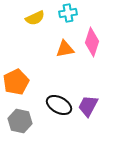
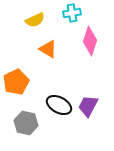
cyan cross: moved 4 px right
yellow semicircle: moved 2 px down
pink diamond: moved 2 px left, 1 px up
orange triangle: moved 17 px left; rotated 42 degrees clockwise
gray hexagon: moved 6 px right, 2 px down
